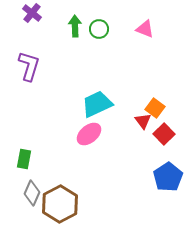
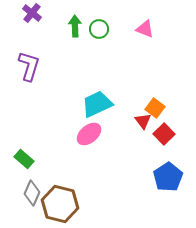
green rectangle: rotated 60 degrees counterclockwise
brown hexagon: rotated 18 degrees counterclockwise
